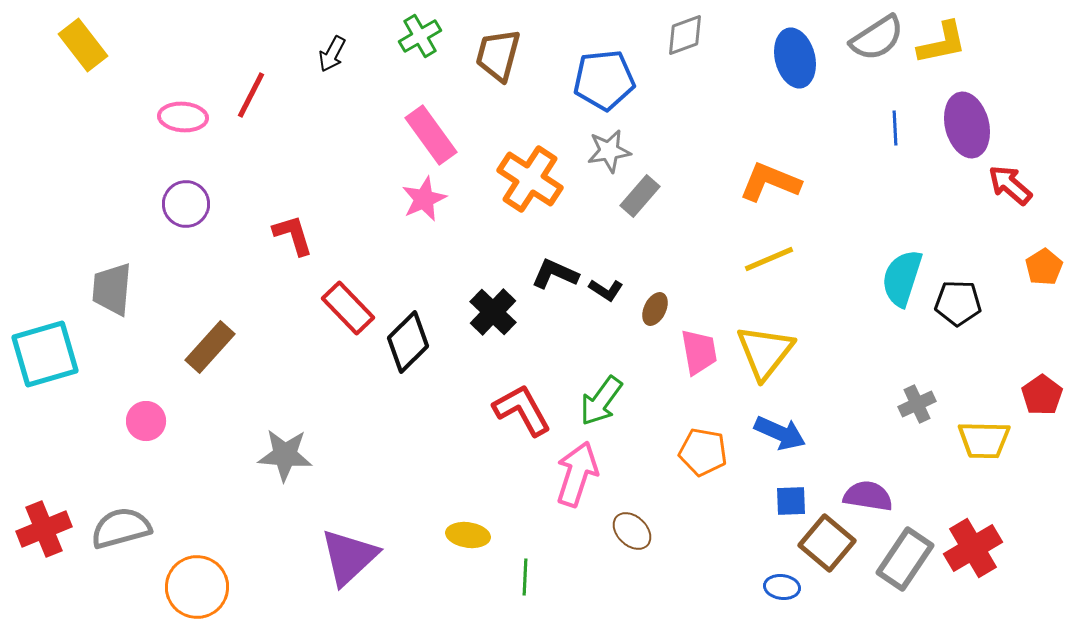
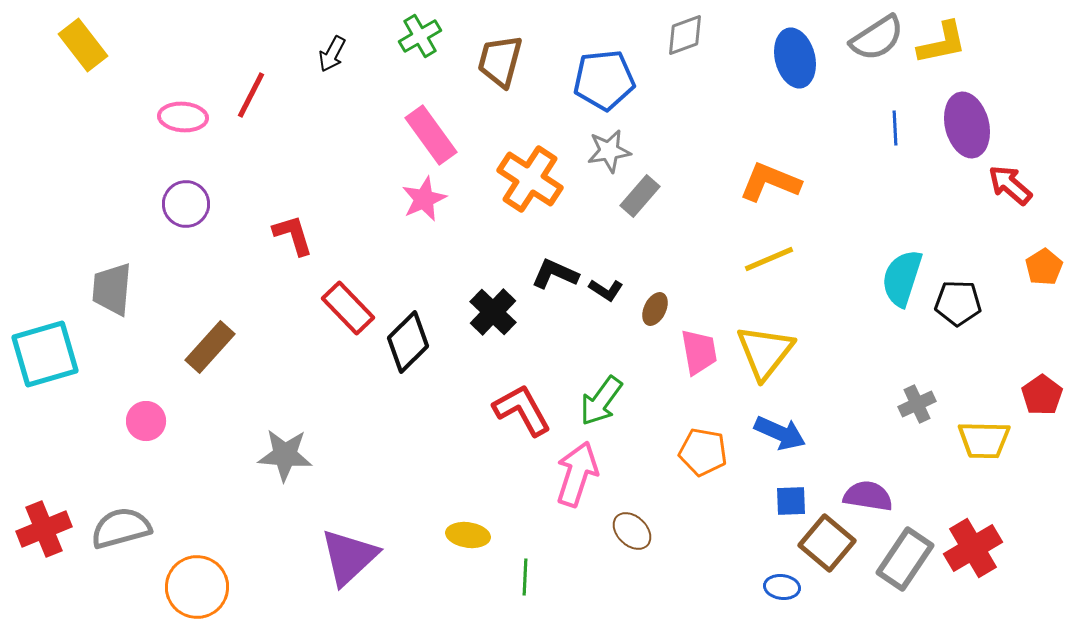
brown trapezoid at (498, 55): moved 2 px right, 6 px down
